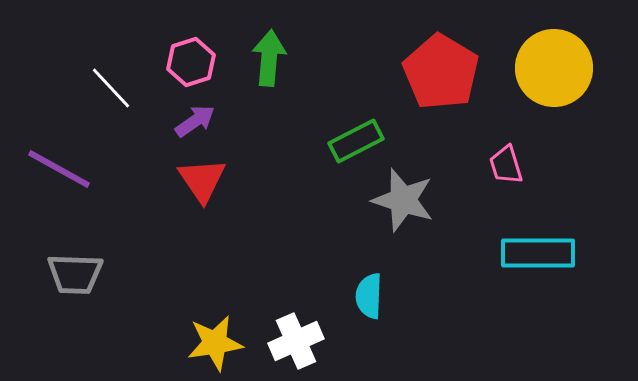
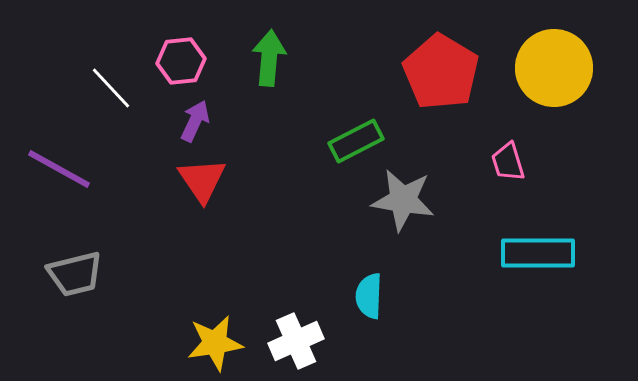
pink hexagon: moved 10 px left, 1 px up; rotated 12 degrees clockwise
purple arrow: rotated 30 degrees counterclockwise
pink trapezoid: moved 2 px right, 3 px up
gray star: rotated 8 degrees counterclockwise
gray trapezoid: rotated 16 degrees counterclockwise
